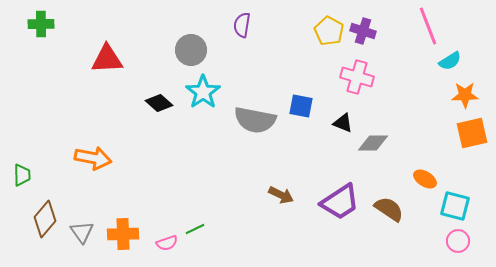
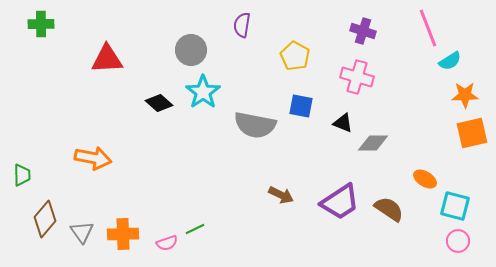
pink line: moved 2 px down
yellow pentagon: moved 34 px left, 25 px down
gray semicircle: moved 5 px down
